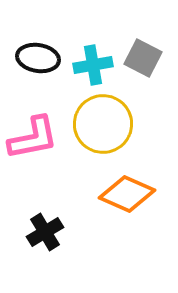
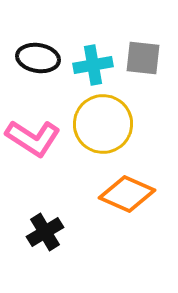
gray square: rotated 21 degrees counterclockwise
pink L-shape: rotated 44 degrees clockwise
